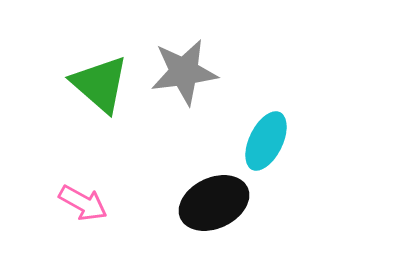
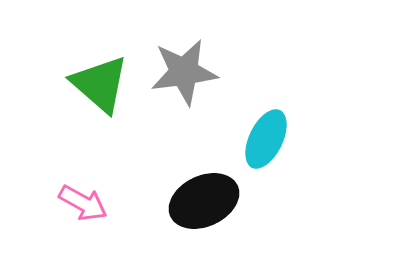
cyan ellipse: moved 2 px up
black ellipse: moved 10 px left, 2 px up
